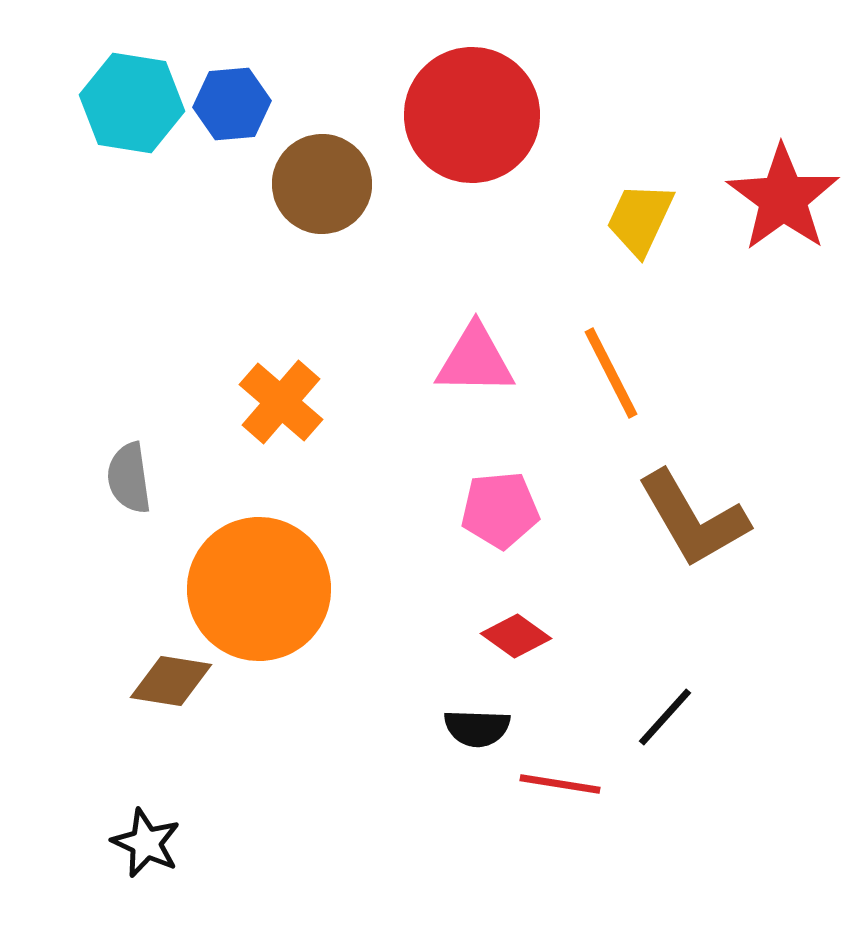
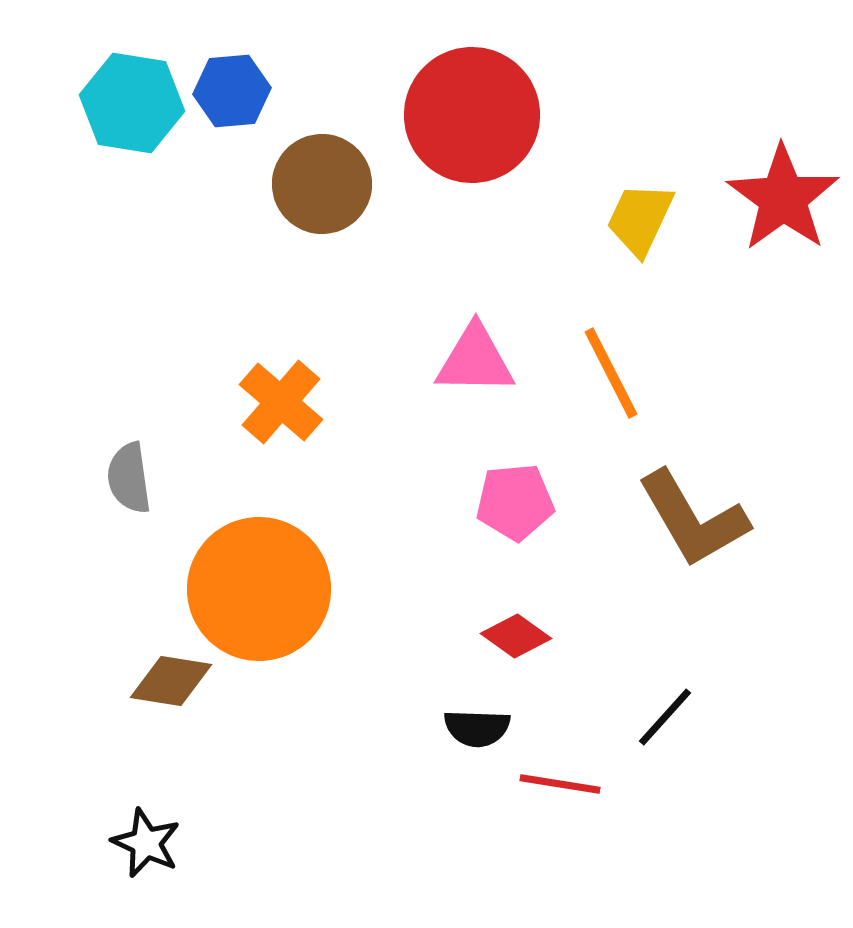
blue hexagon: moved 13 px up
pink pentagon: moved 15 px right, 8 px up
